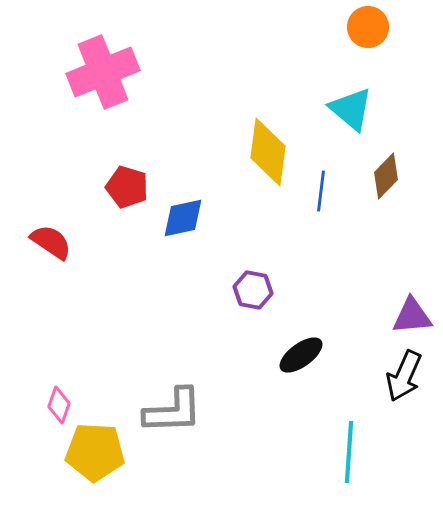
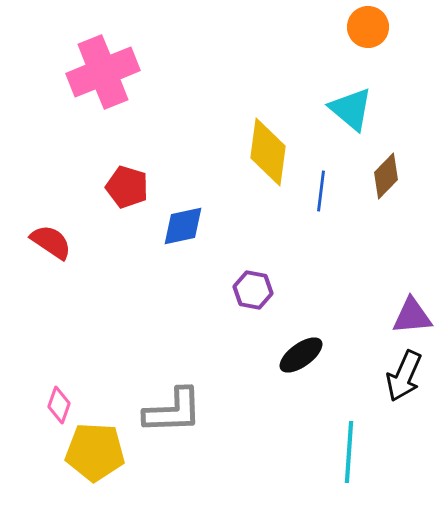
blue diamond: moved 8 px down
